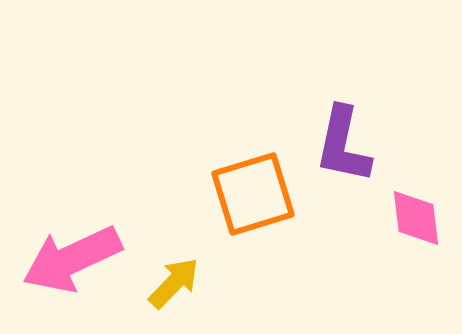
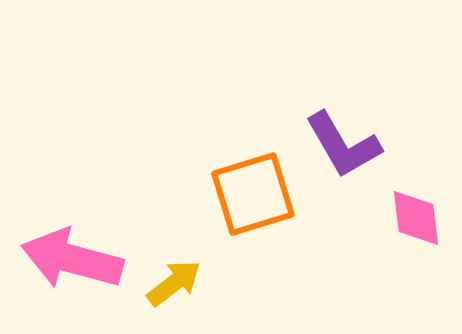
purple L-shape: rotated 42 degrees counterclockwise
pink arrow: rotated 40 degrees clockwise
yellow arrow: rotated 8 degrees clockwise
